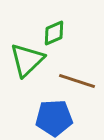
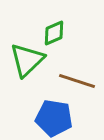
blue pentagon: rotated 12 degrees clockwise
